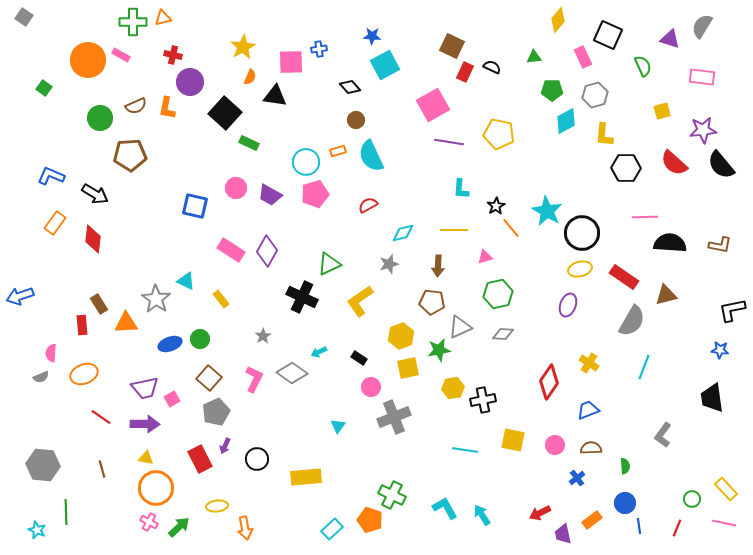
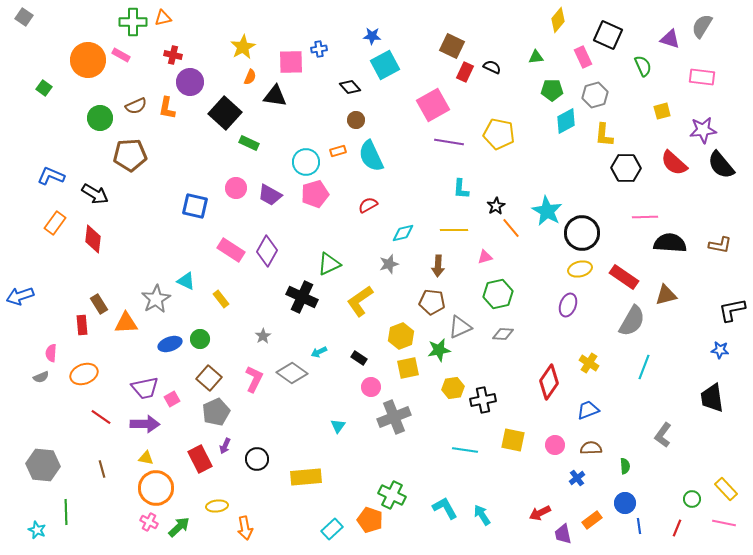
green triangle at (534, 57): moved 2 px right
gray star at (156, 299): rotated 8 degrees clockwise
